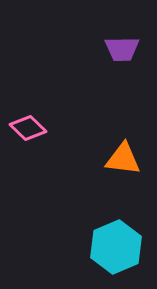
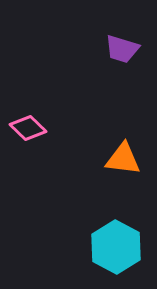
purple trapezoid: rotated 18 degrees clockwise
cyan hexagon: rotated 9 degrees counterclockwise
